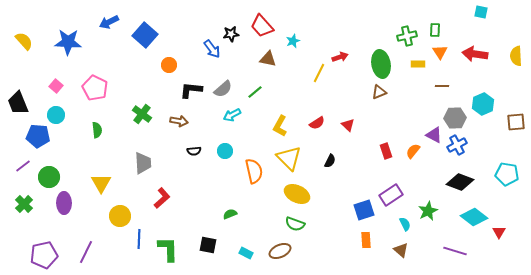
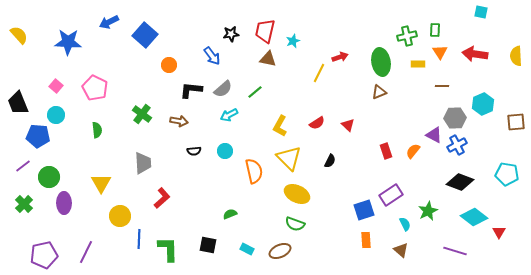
red trapezoid at (262, 26): moved 3 px right, 5 px down; rotated 55 degrees clockwise
yellow semicircle at (24, 41): moved 5 px left, 6 px up
blue arrow at (212, 49): moved 7 px down
green ellipse at (381, 64): moved 2 px up
cyan arrow at (232, 115): moved 3 px left
cyan rectangle at (246, 253): moved 1 px right, 4 px up
